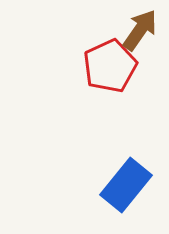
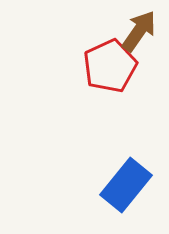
brown arrow: moved 1 px left, 1 px down
